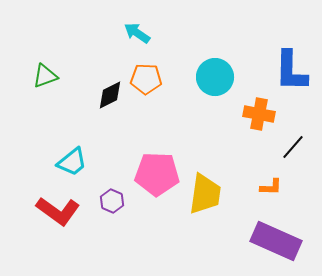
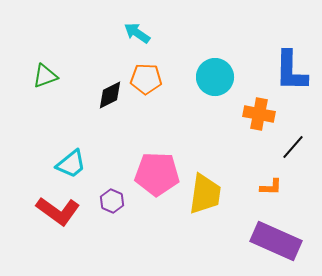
cyan trapezoid: moved 1 px left, 2 px down
